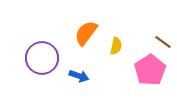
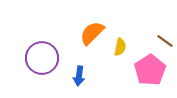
orange semicircle: moved 6 px right; rotated 8 degrees clockwise
brown line: moved 2 px right, 1 px up
yellow semicircle: moved 4 px right, 1 px down
blue arrow: rotated 78 degrees clockwise
